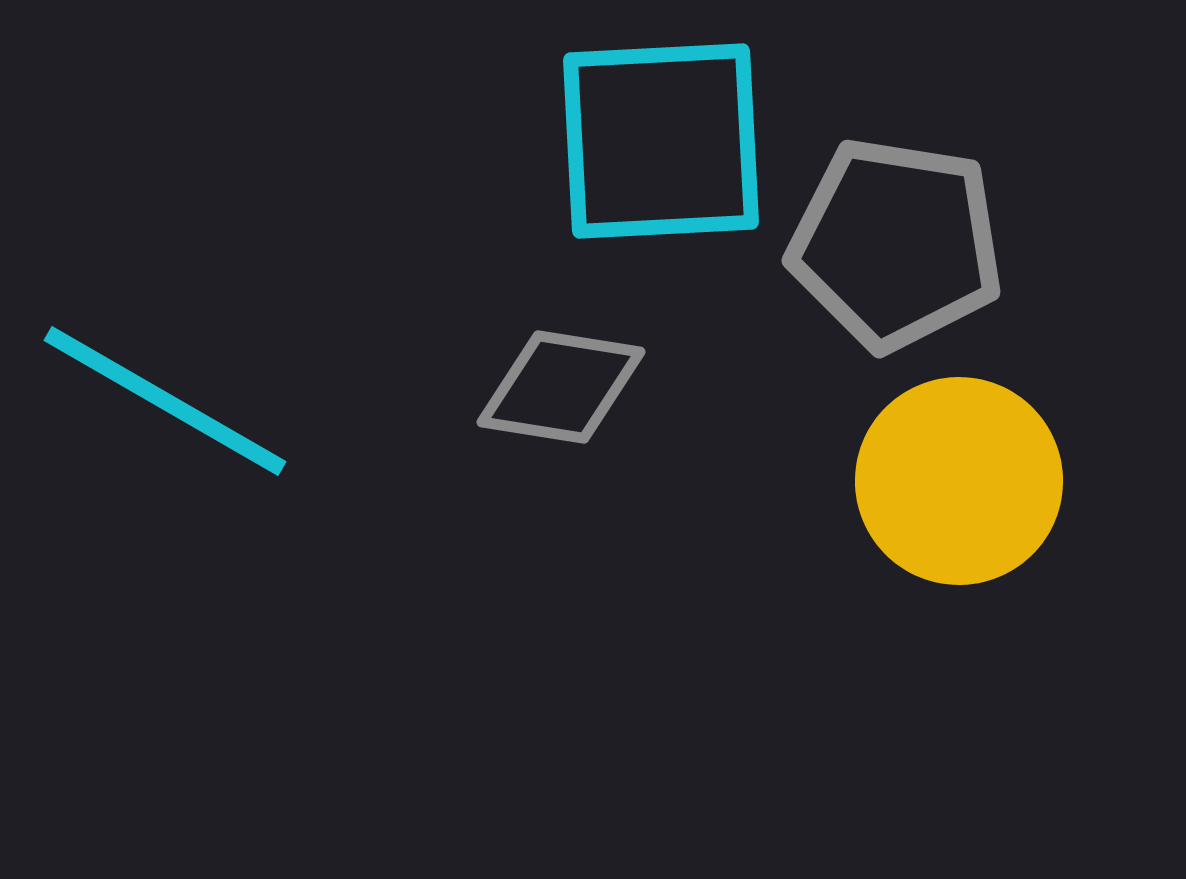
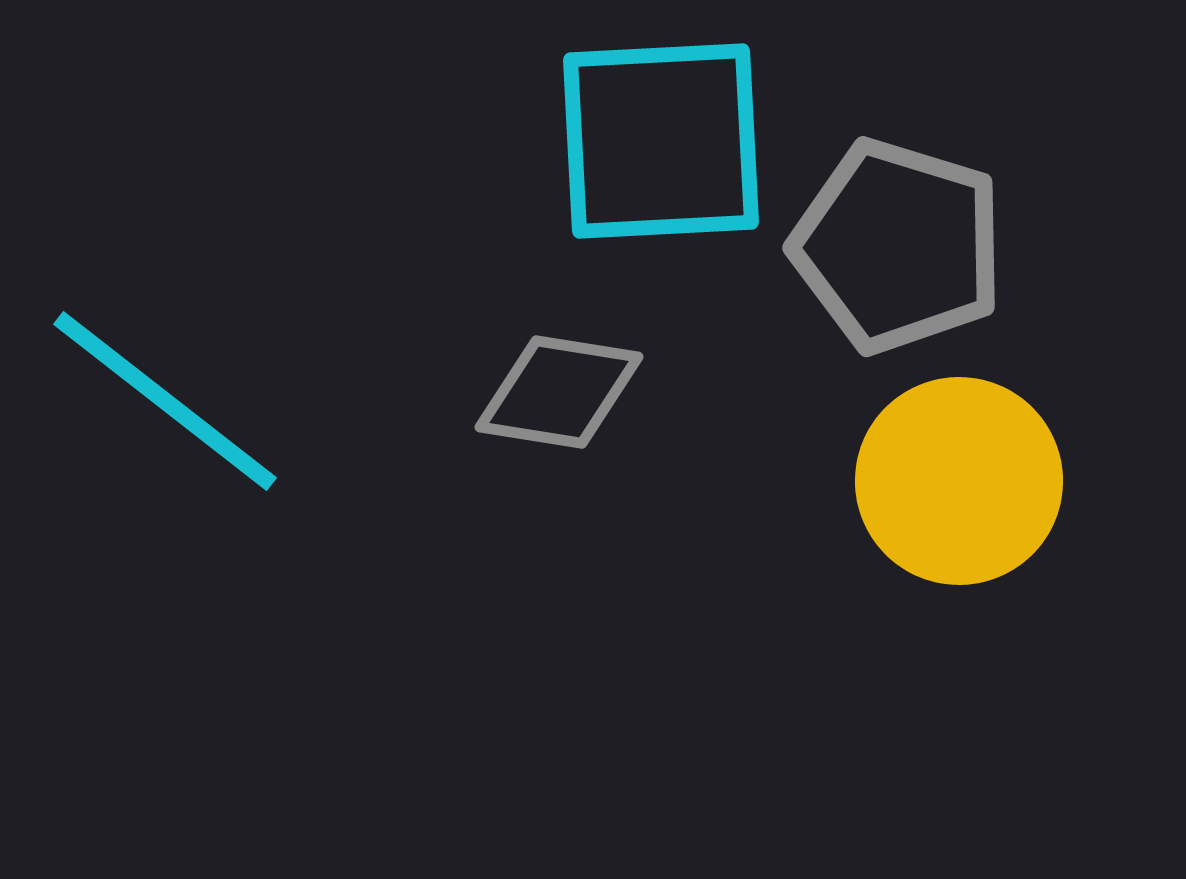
gray pentagon: moved 2 px right, 2 px down; rotated 8 degrees clockwise
gray diamond: moved 2 px left, 5 px down
cyan line: rotated 8 degrees clockwise
